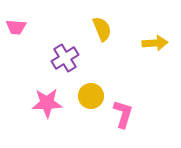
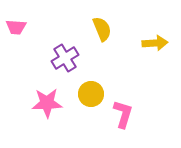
yellow circle: moved 2 px up
